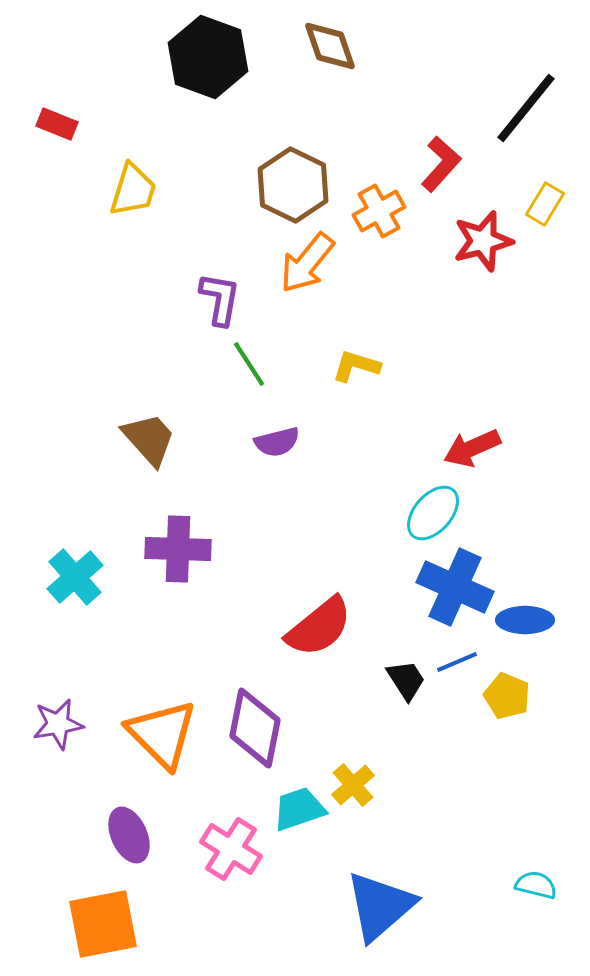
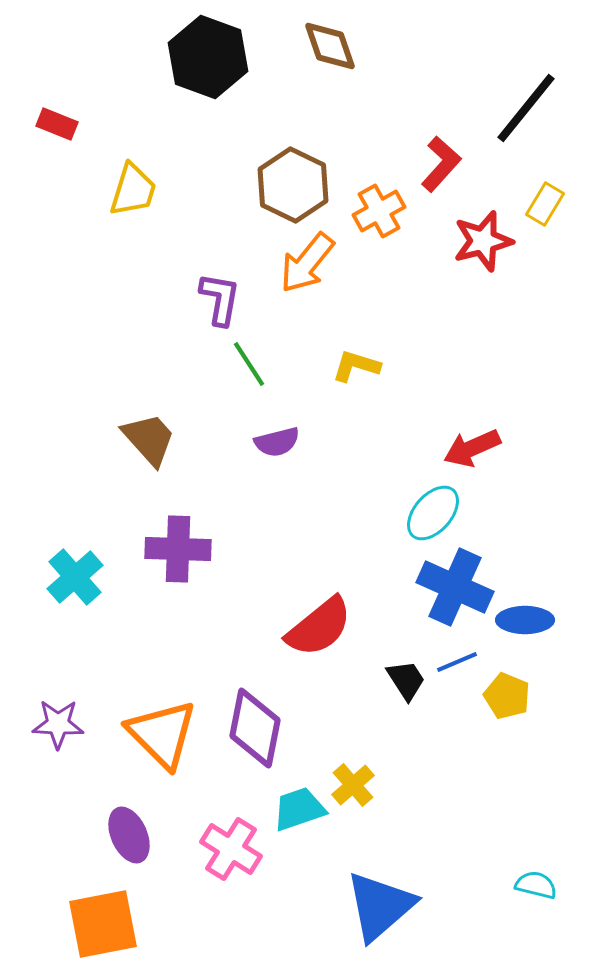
purple star: rotated 12 degrees clockwise
